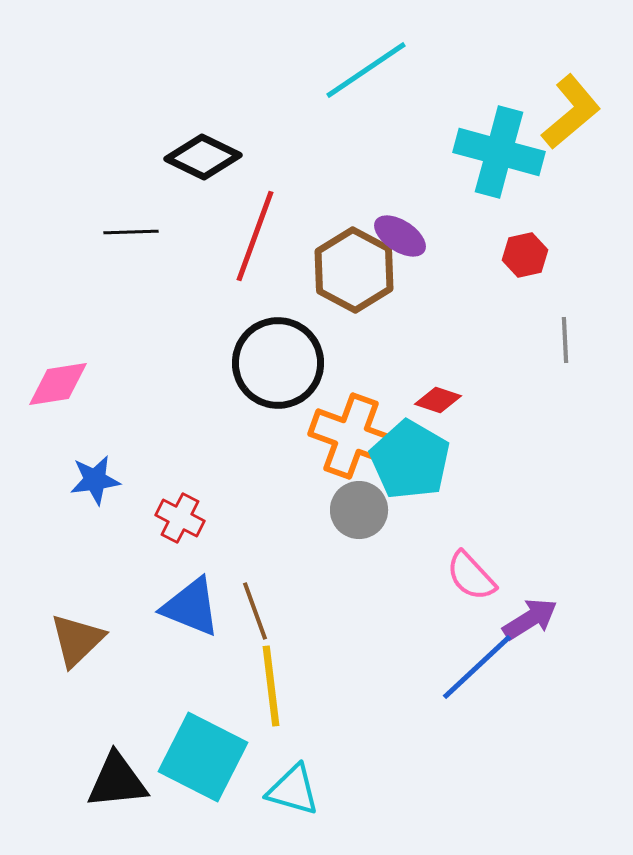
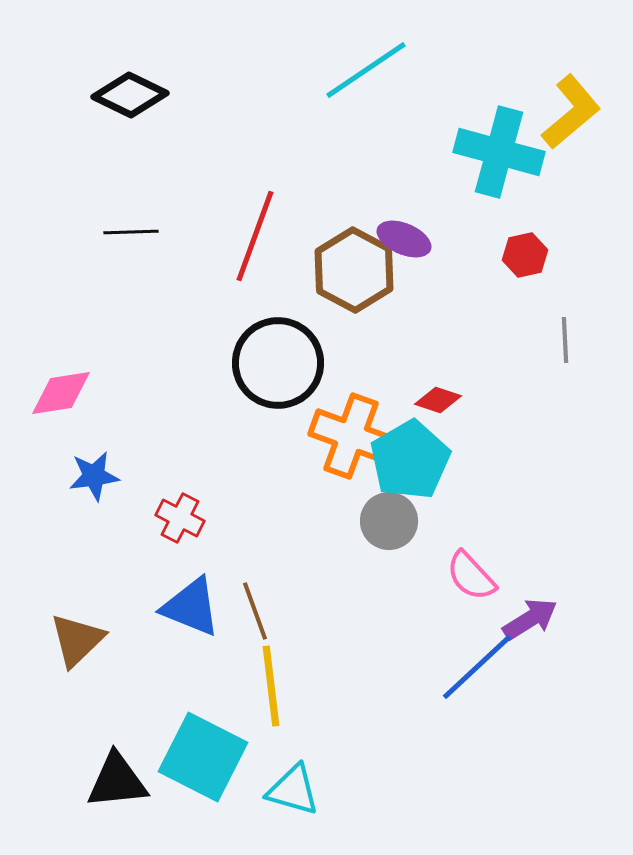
black diamond: moved 73 px left, 62 px up
purple ellipse: moved 4 px right, 3 px down; rotated 10 degrees counterclockwise
pink diamond: moved 3 px right, 9 px down
cyan pentagon: rotated 12 degrees clockwise
blue star: moved 1 px left, 4 px up
gray circle: moved 30 px right, 11 px down
